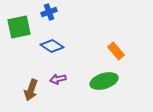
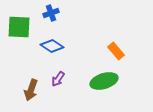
blue cross: moved 2 px right, 1 px down
green square: rotated 15 degrees clockwise
purple arrow: rotated 42 degrees counterclockwise
